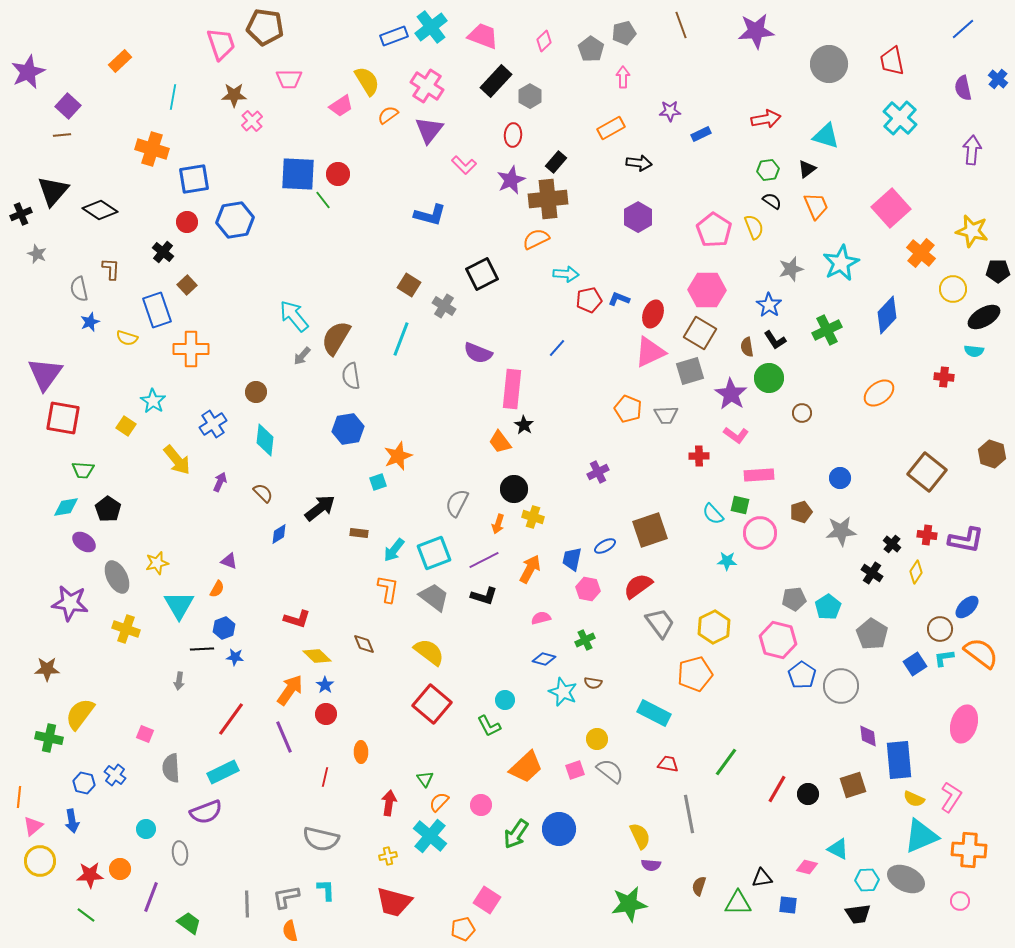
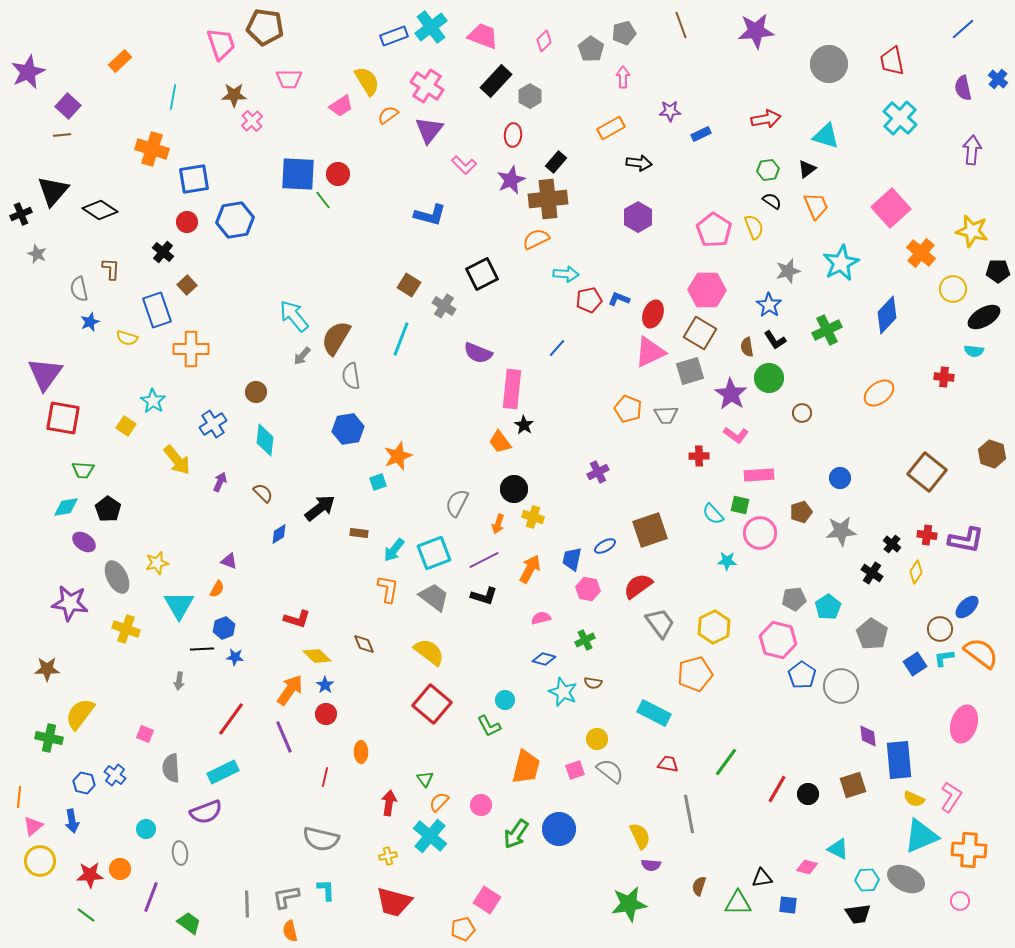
gray star at (791, 269): moved 3 px left, 2 px down
orange trapezoid at (526, 767): rotated 33 degrees counterclockwise
